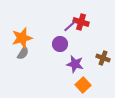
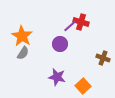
orange star: moved 2 px up; rotated 25 degrees counterclockwise
purple star: moved 18 px left, 13 px down
orange square: moved 1 px down
